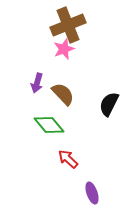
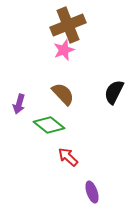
pink star: moved 1 px down
purple arrow: moved 18 px left, 21 px down
black semicircle: moved 5 px right, 12 px up
green diamond: rotated 12 degrees counterclockwise
red arrow: moved 2 px up
purple ellipse: moved 1 px up
